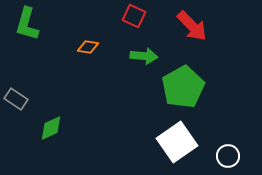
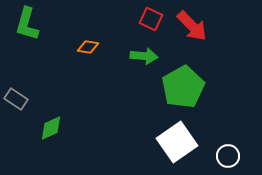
red square: moved 17 px right, 3 px down
